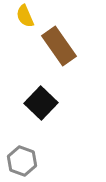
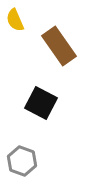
yellow semicircle: moved 10 px left, 4 px down
black square: rotated 16 degrees counterclockwise
